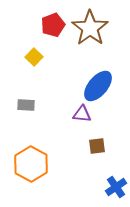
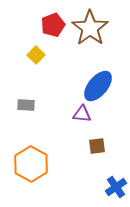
yellow square: moved 2 px right, 2 px up
